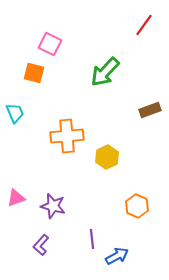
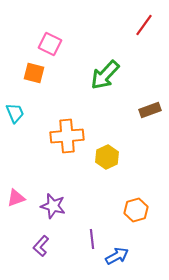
green arrow: moved 3 px down
orange hexagon: moved 1 px left, 4 px down; rotated 20 degrees clockwise
purple L-shape: moved 1 px down
